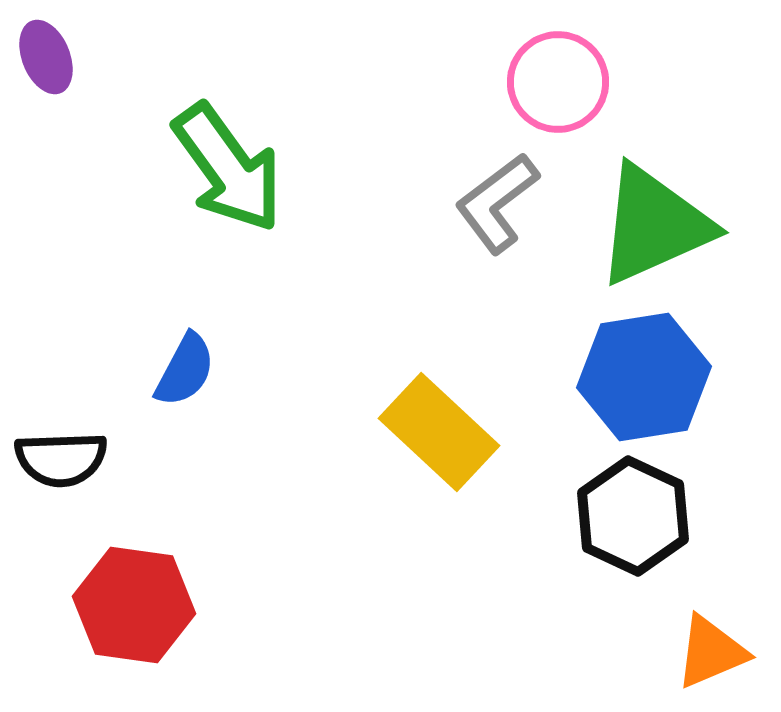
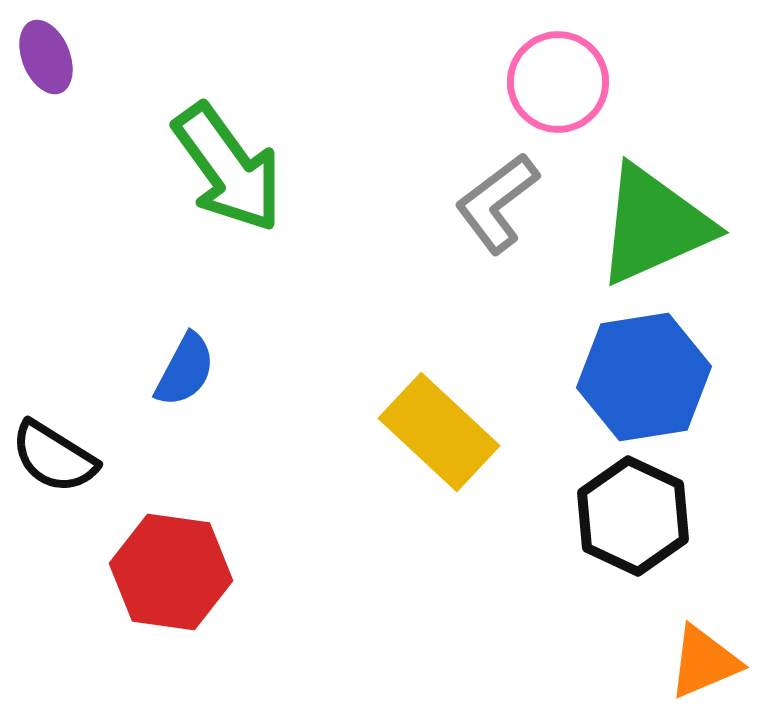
black semicircle: moved 7 px left, 2 px up; rotated 34 degrees clockwise
red hexagon: moved 37 px right, 33 px up
orange triangle: moved 7 px left, 10 px down
